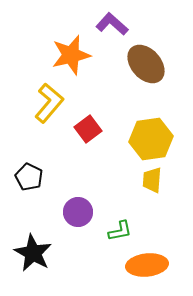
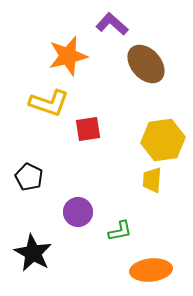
orange star: moved 3 px left, 1 px down
yellow L-shape: rotated 69 degrees clockwise
red square: rotated 28 degrees clockwise
yellow hexagon: moved 12 px right, 1 px down
orange ellipse: moved 4 px right, 5 px down
